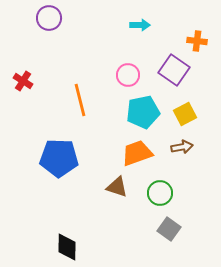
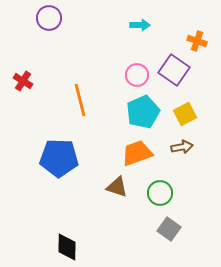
orange cross: rotated 12 degrees clockwise
pink circle: moved 9 px right
cyan pentagon: rotated 12 degrees counterclockwise
